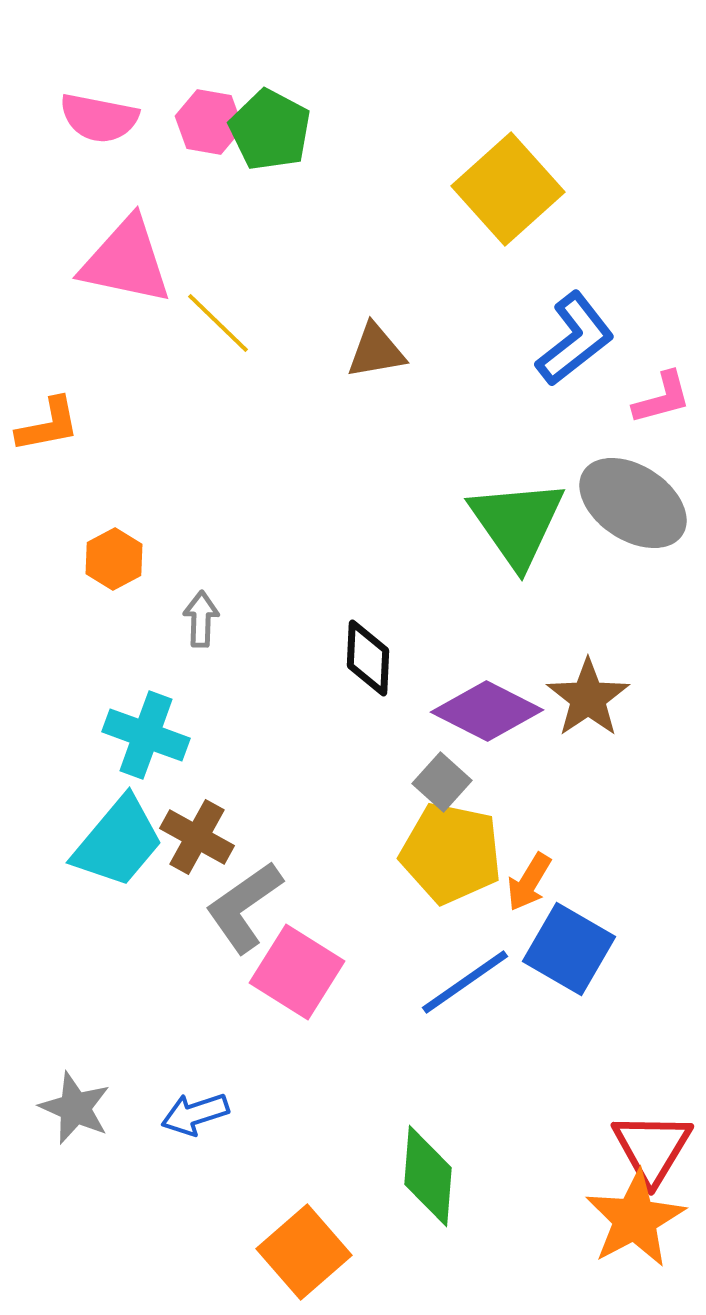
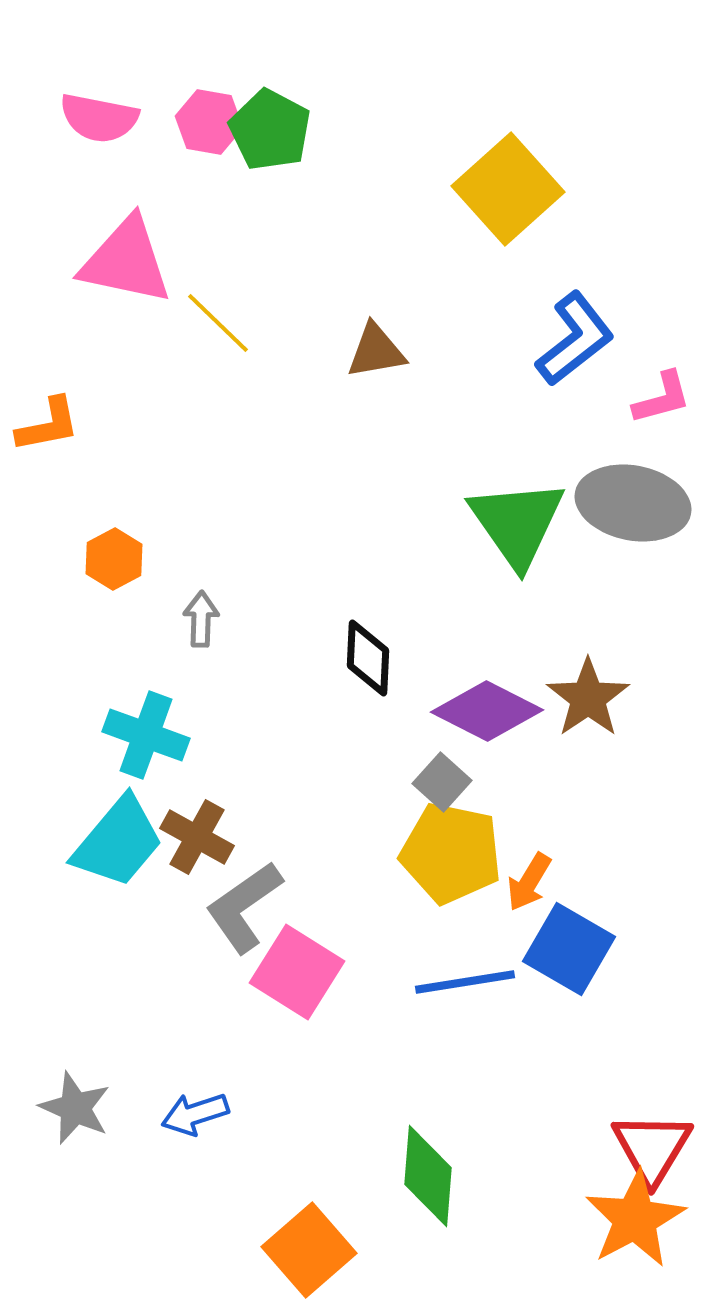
gray ellipse: rotated 22 degrees counterclockwise
blue line: rotated 26 degrees clockwise
orange square: moved 5 px right, 2 px up
